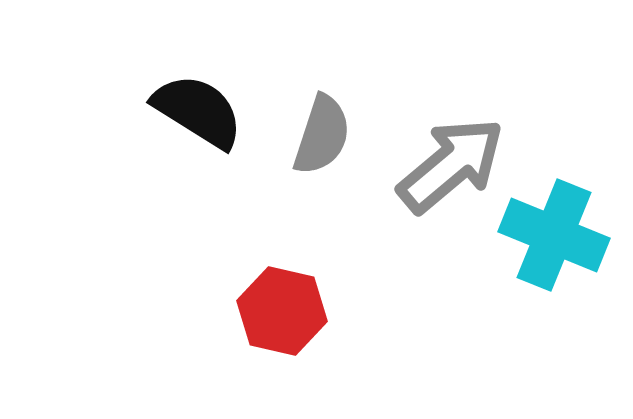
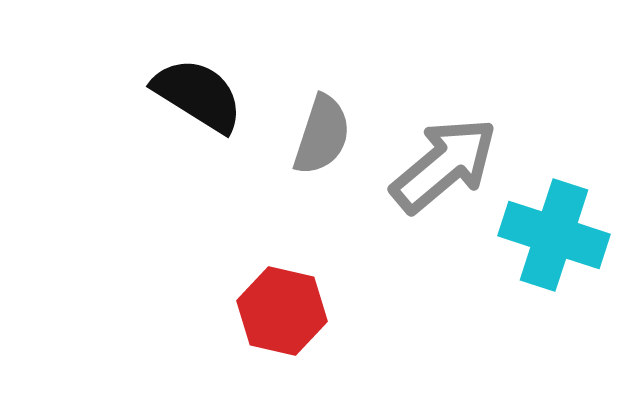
black semicircle: moved 16 px up
gray arrow: moved 7 px left
cyan cross: rotated 4 degrees counterclockwise
